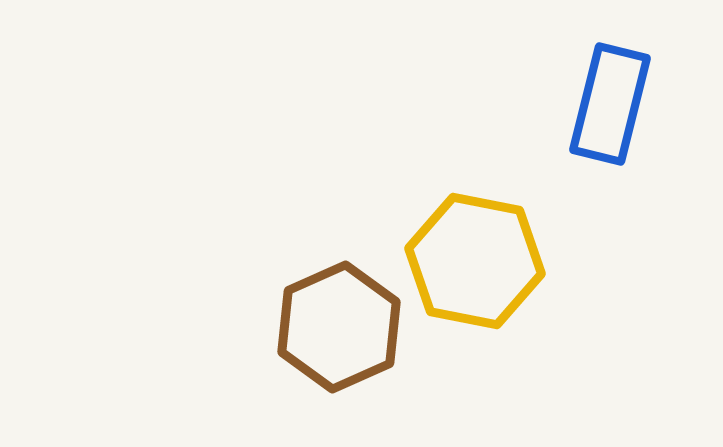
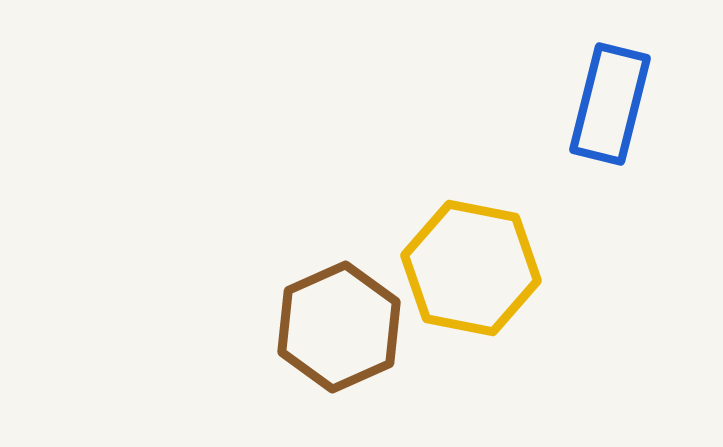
yellow hexagon: moved 4 px left, 7 px down
